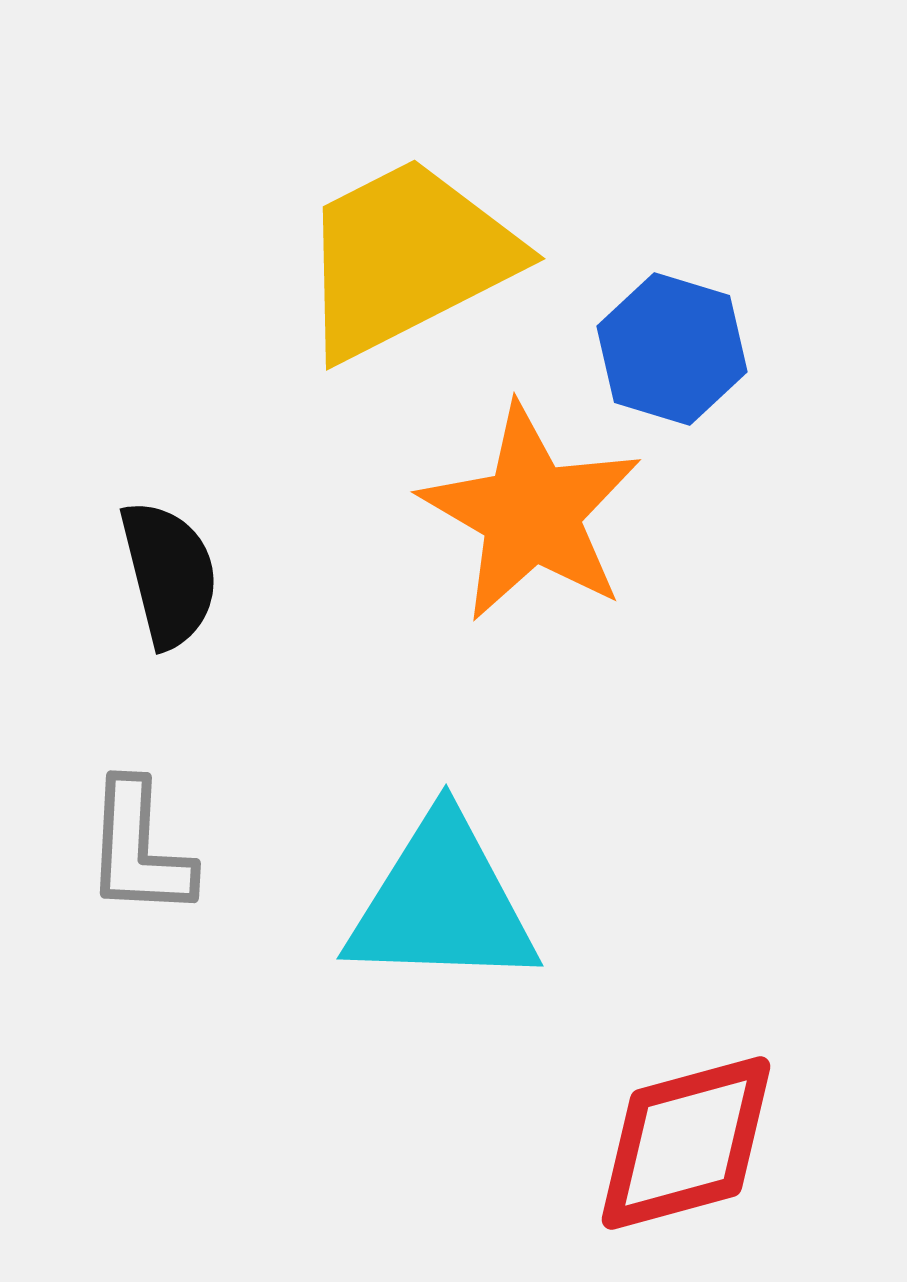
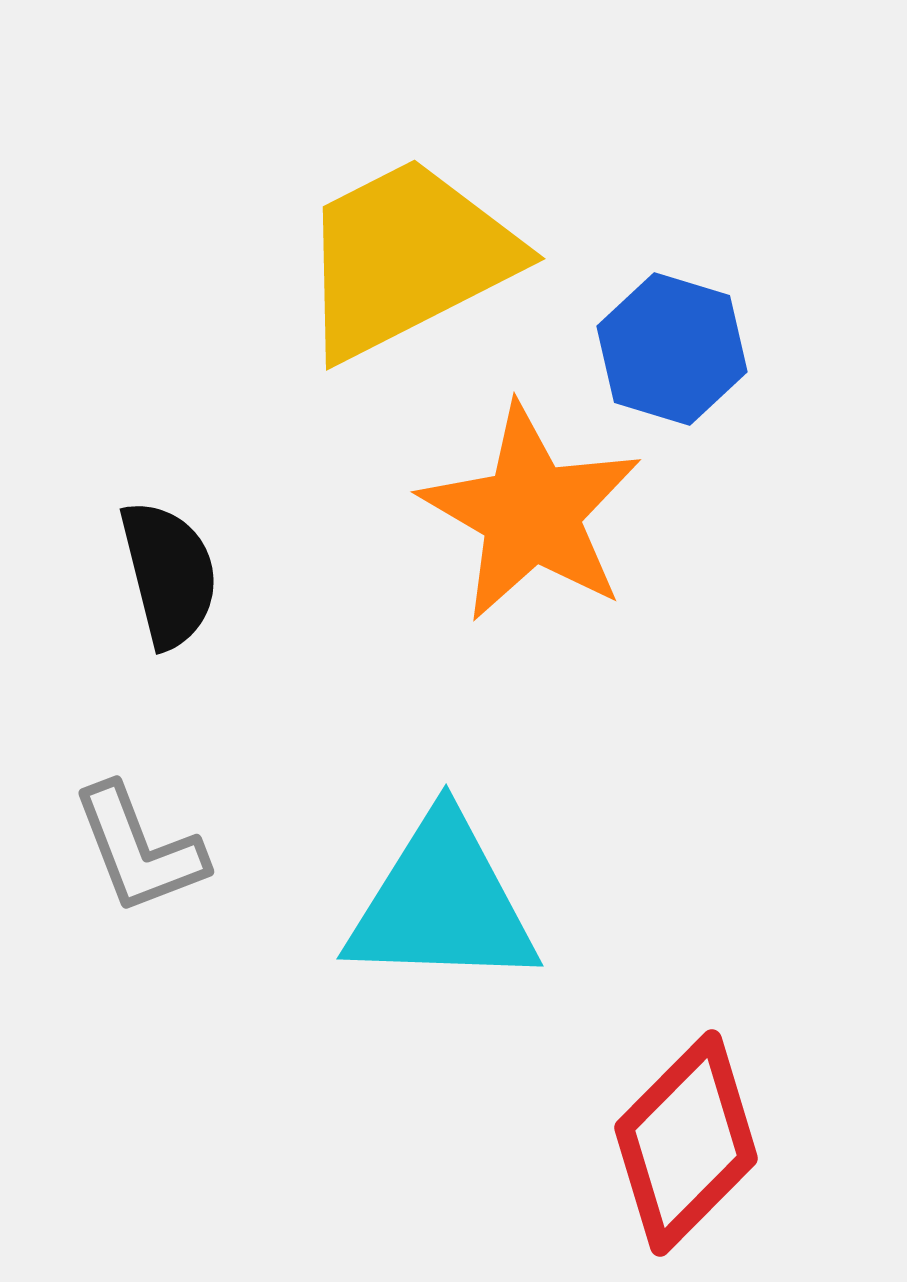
gray L-shape: rotated 24 degrees counterclockwise
red diamond: rotated 30 degrees counterclockwise
